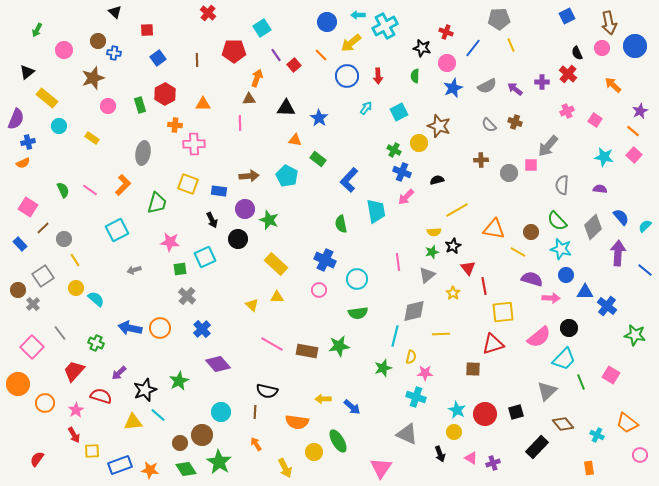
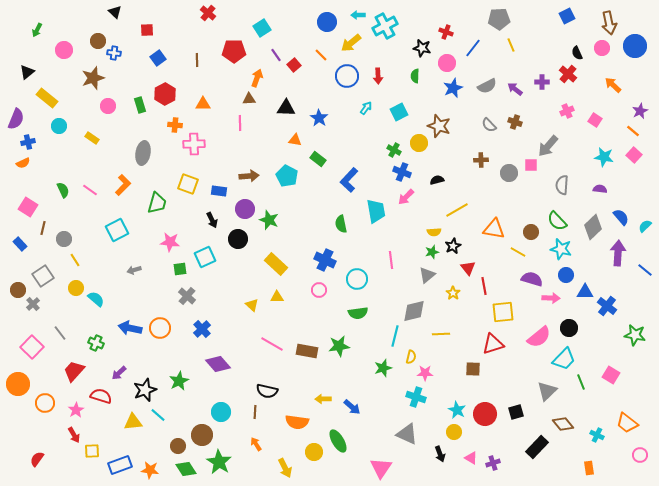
brown line at (43, 228): rotated 32 degrees counterclockwise
pink line at (398, 262): moved 7 px left, 2 px up
brown circle at (180, 443): moved 2 px left, 3 px down
